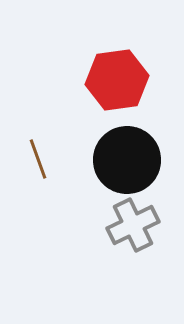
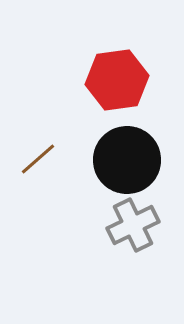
brown line: rotated 69 degrees clockwise
